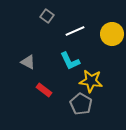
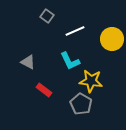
yellow circle: moved 5 px down
